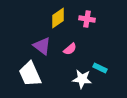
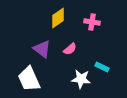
pink cross: moved 5 px right, 3 px down
purple triangle: moved 3 px down
cyan rectangle: moved 2 px right, 1 px up
white trapezoid: moved 1 px left, 5 px down
white star: moved 1 px left
